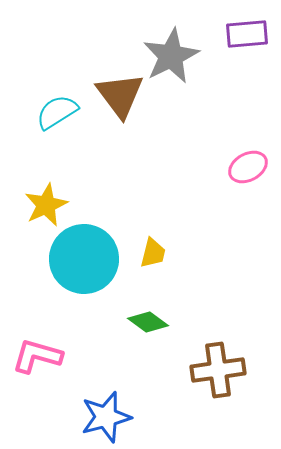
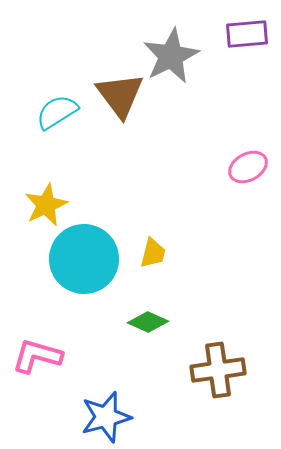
green diamond: rotated 12 degrees counterclockwise
